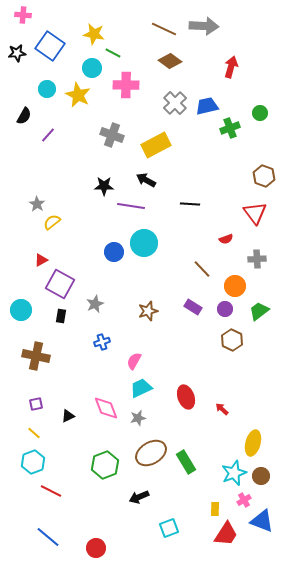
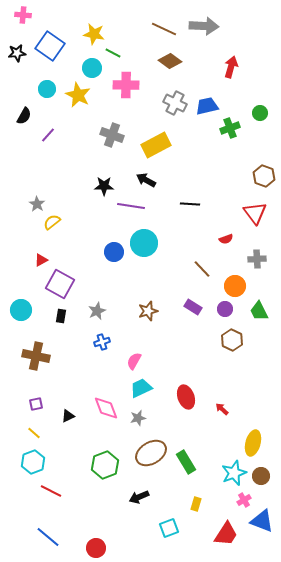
gray cross at (175, 103): rotated 20 degrees counterclockwise
gray star at (95, 304): moved 2 px right, 7 px down
green trapezoid at (259, 311): rotated 80 degrees counterclockwise
yellow rectangle at (215, 509): moved 19 px left, 5 px up; rotated 16 degrees clockwise
